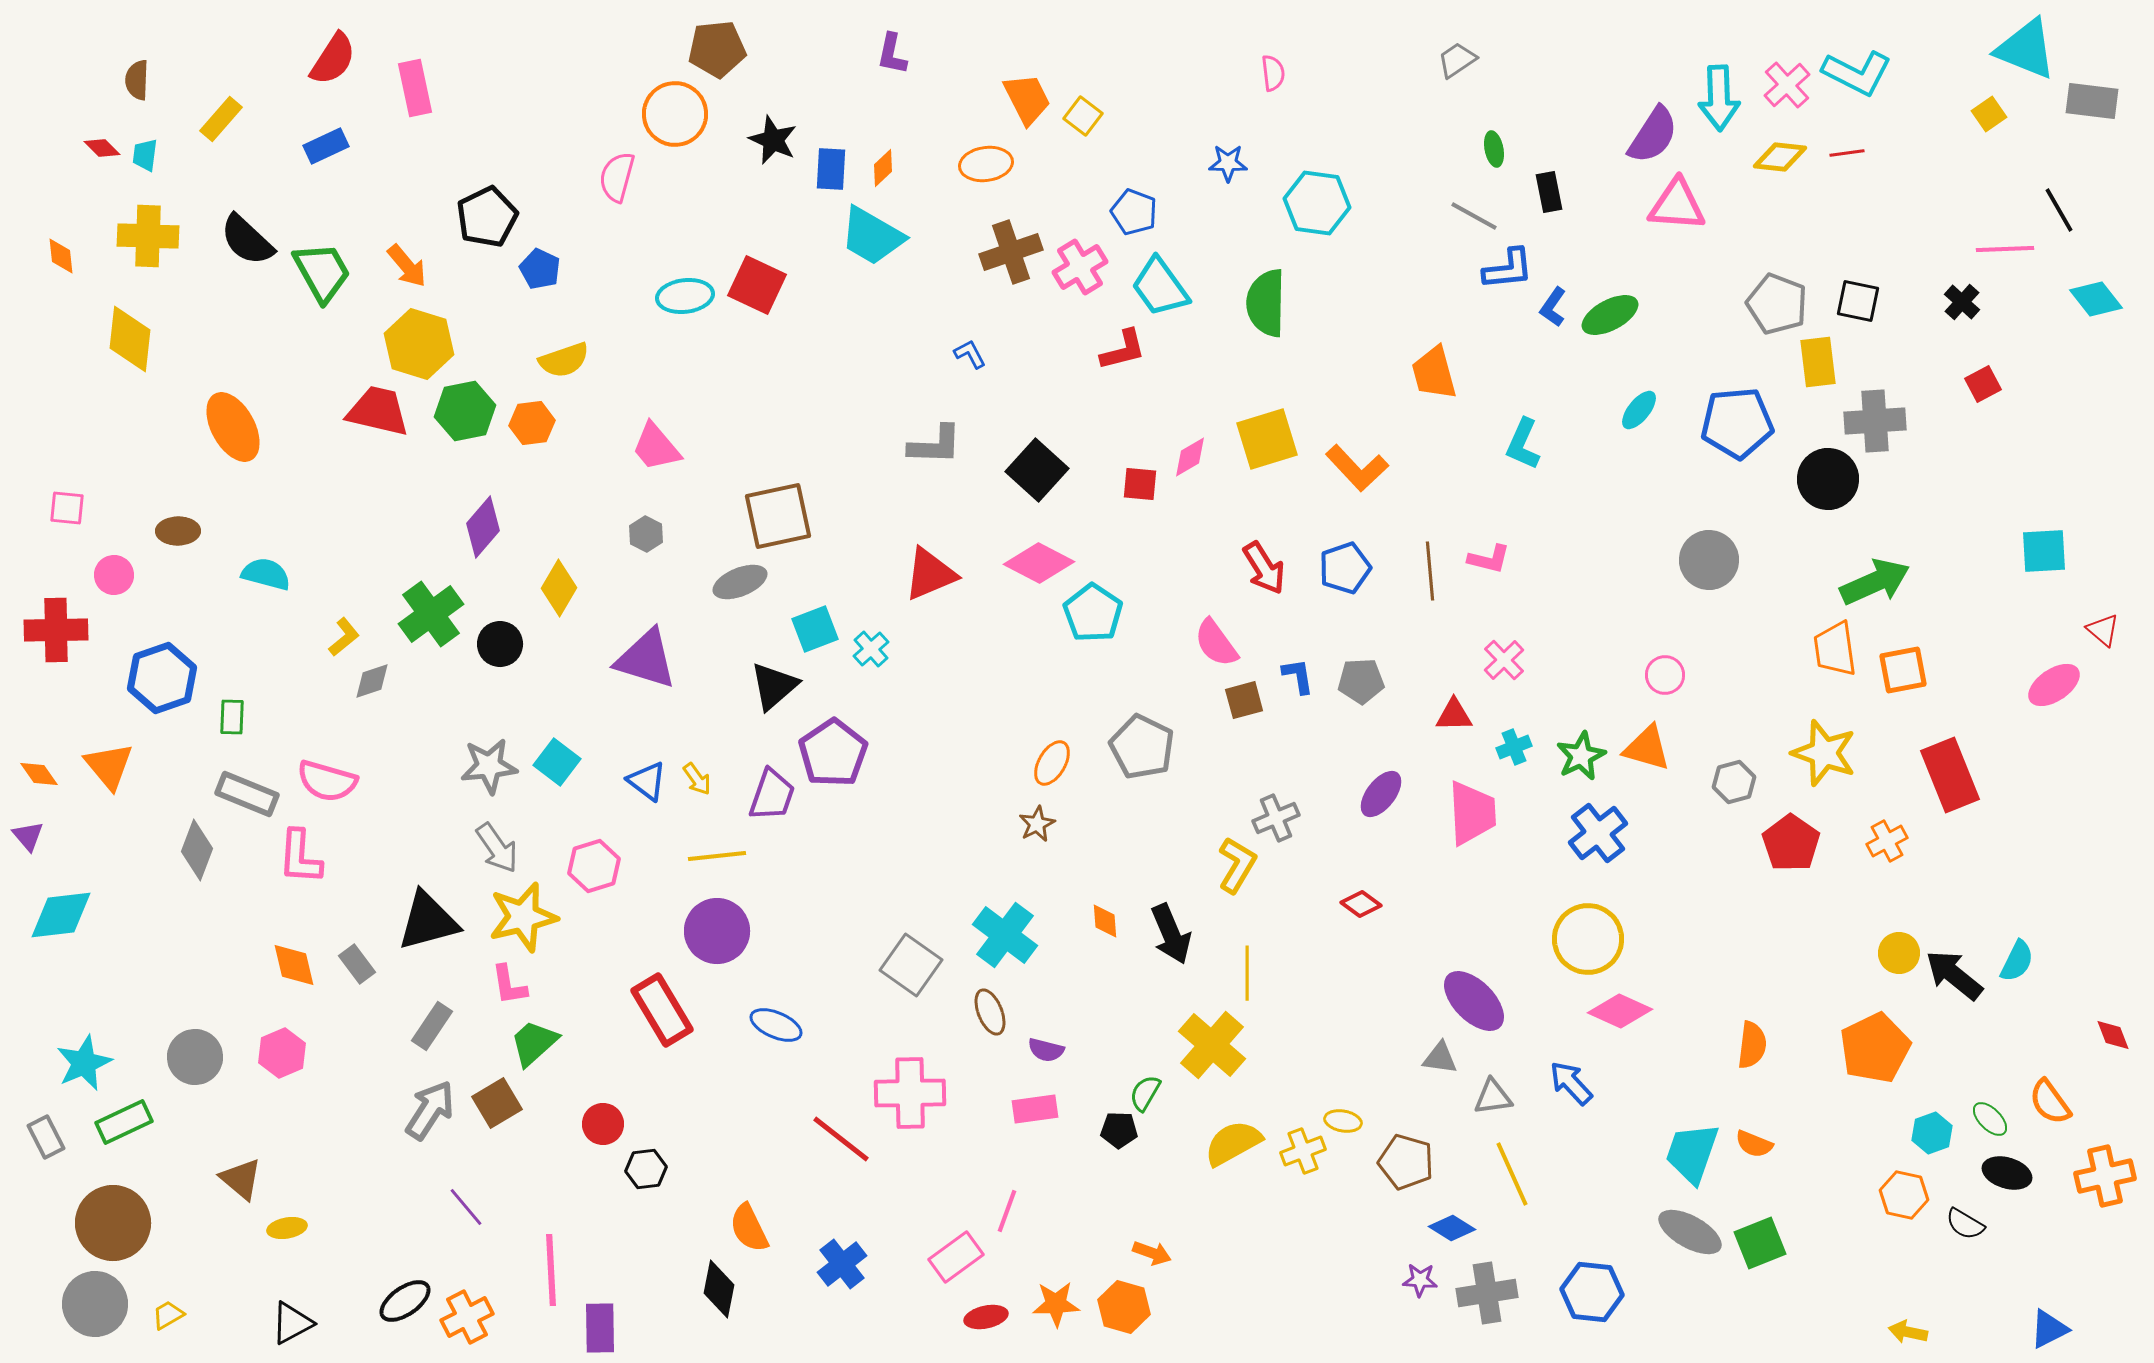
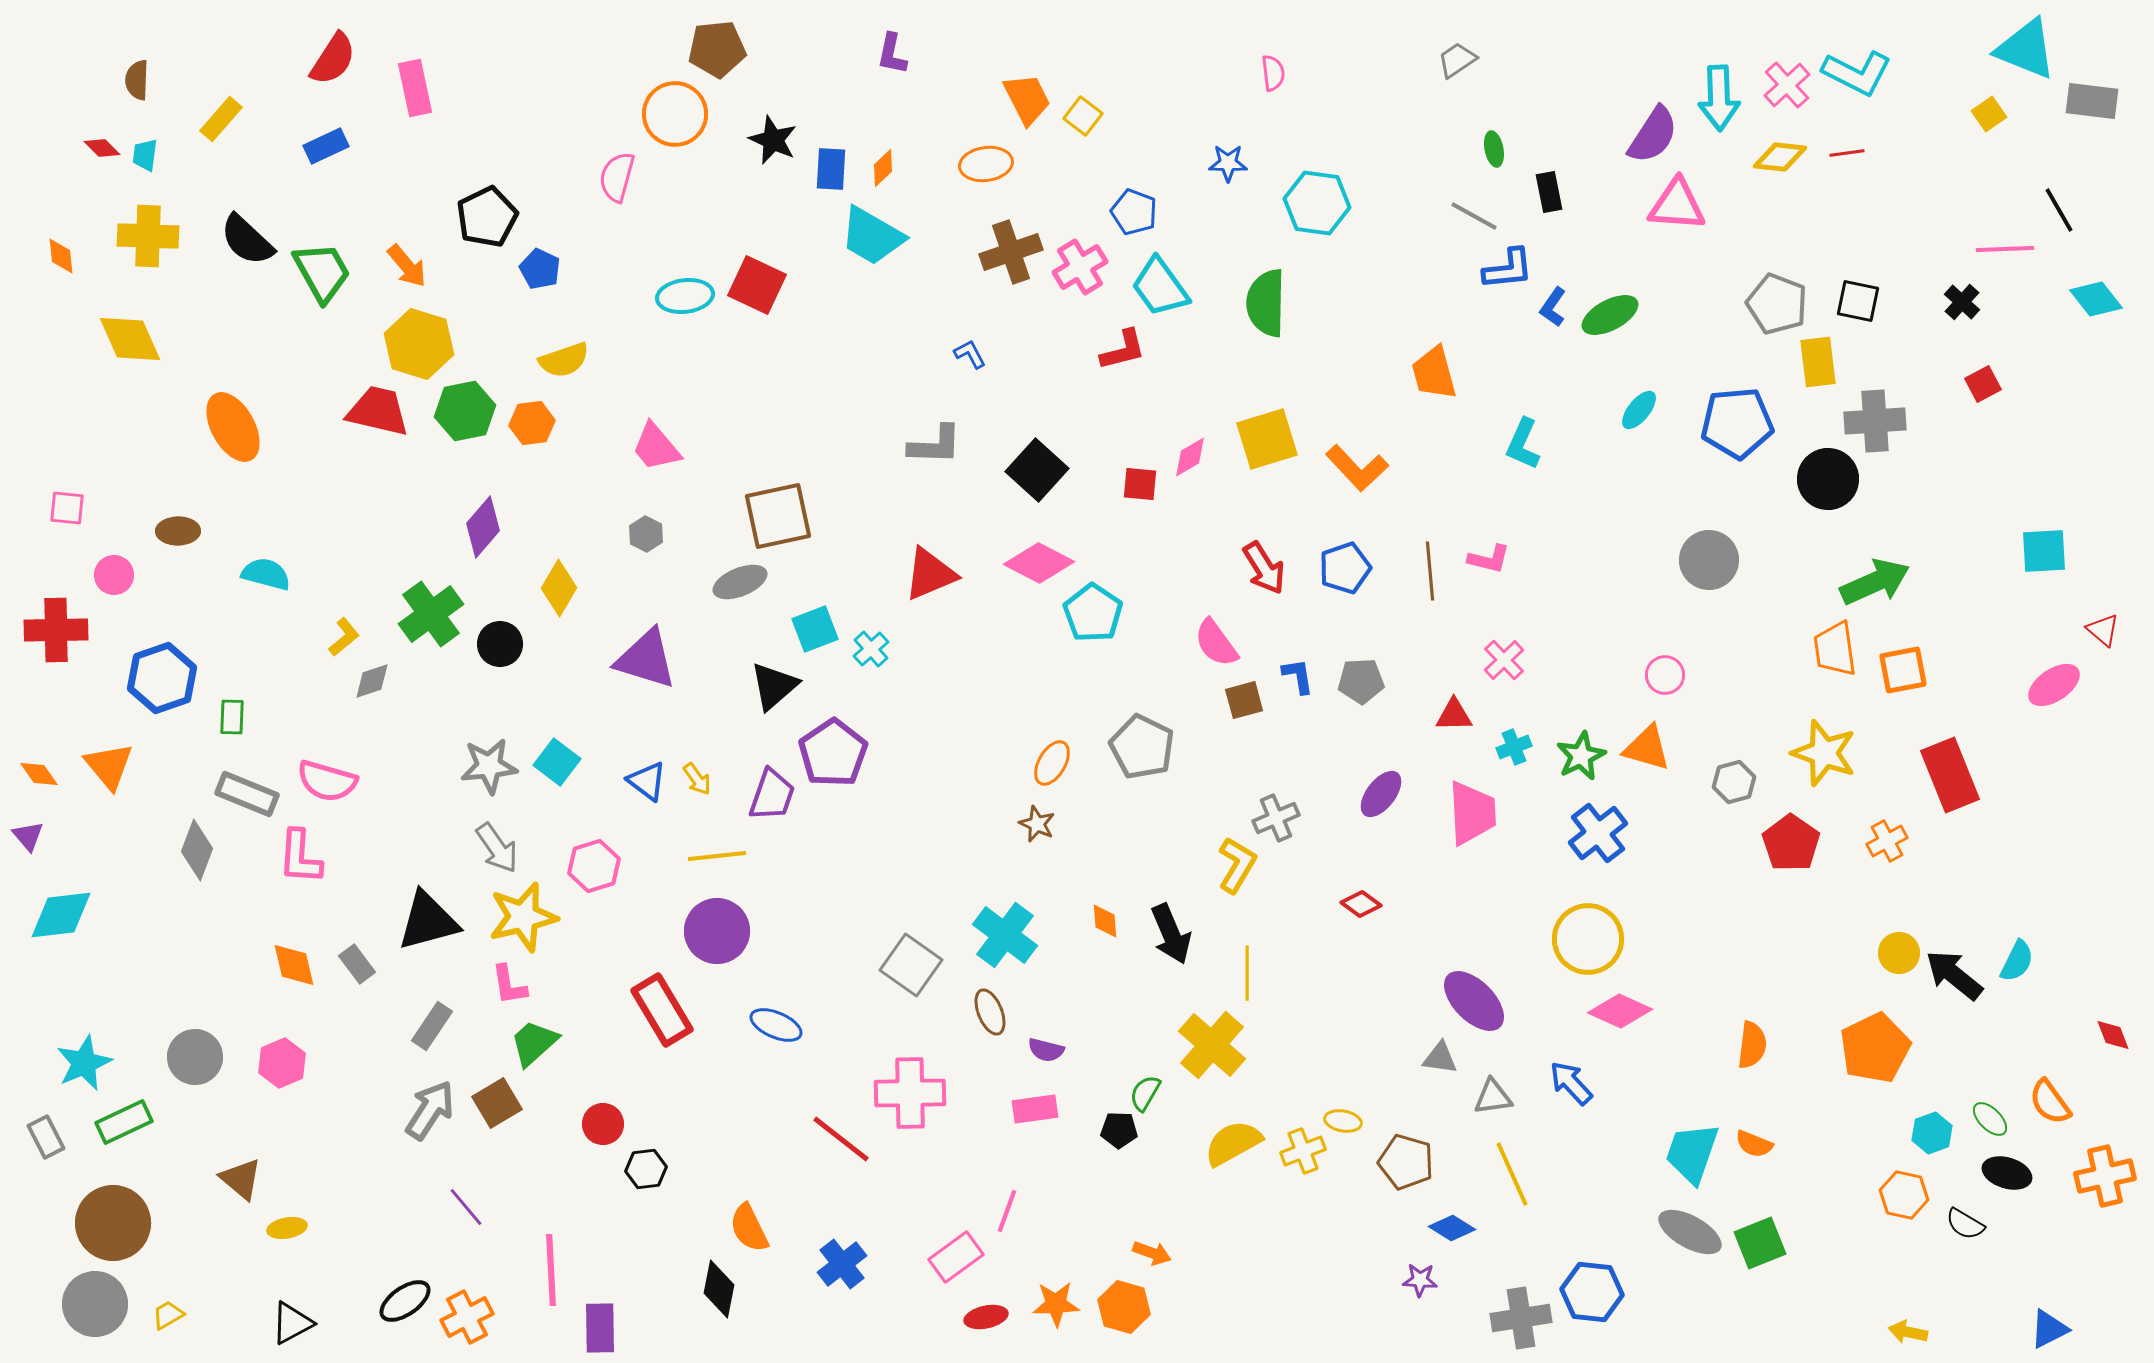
yellow diamond at (130, 339): rotated 30 degrees counterclockwise
brown star at (1037, 824): rotated 21 degrees counterclockwise
pink hexagon at (282, 1053): moved 10 px down
gray cross at (1487, 1293): moved 34 px right, 25 px down
